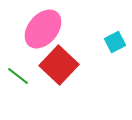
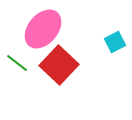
green line: moved 1 px left, 13 px up
